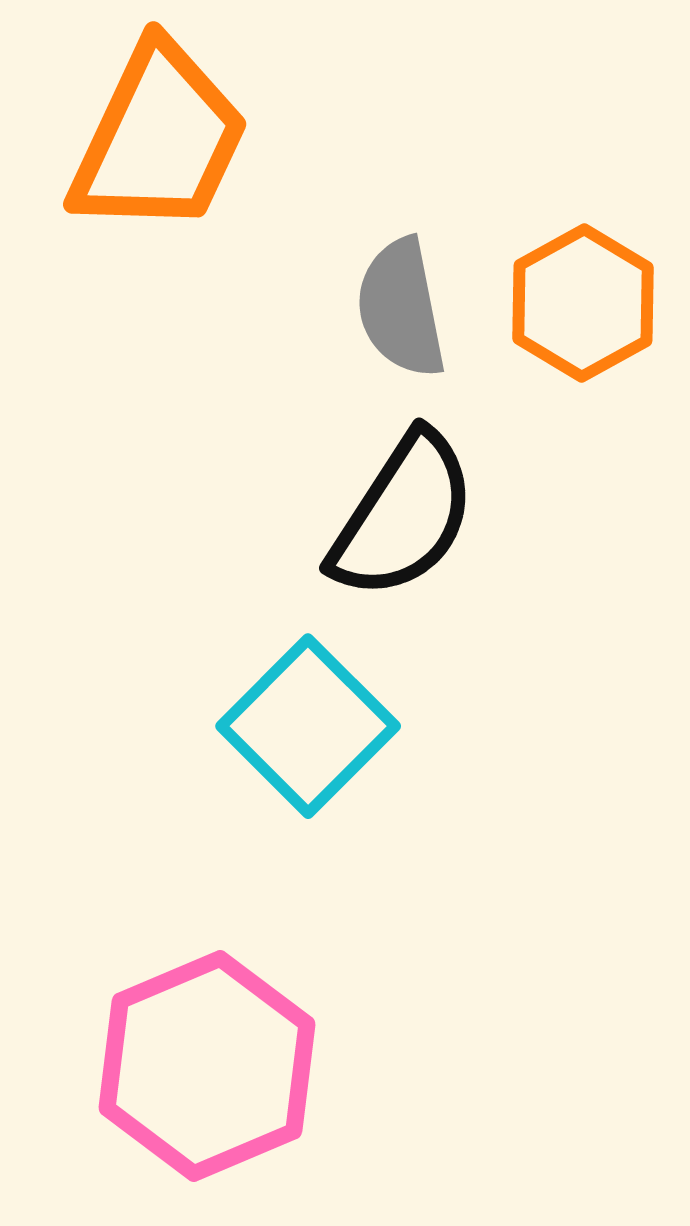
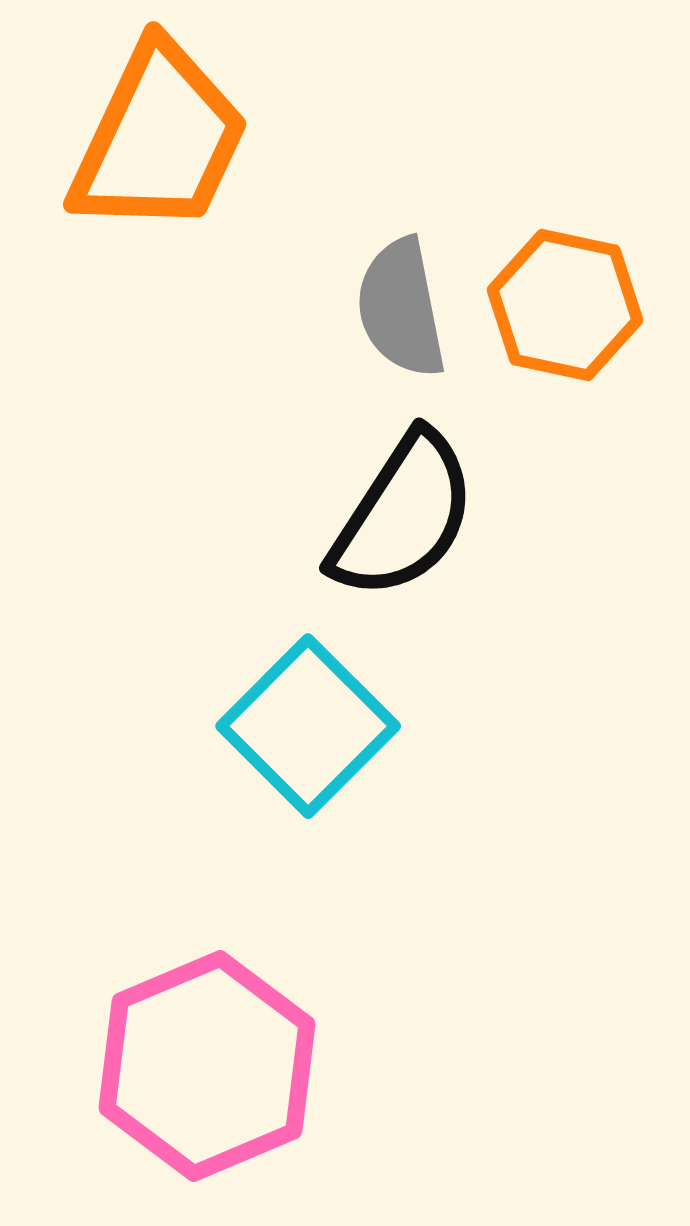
orange hexagon: moved 18 px left, 2 px down; rotated 19 degrees counterclockwise
